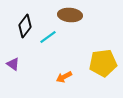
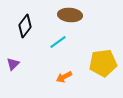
cyan line: moved 10 px right, 5 px down
purple triangle: rotated 40 degrees clockwise
